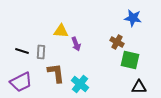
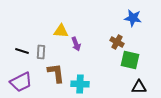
cyan cross: rotated 36 degrees counterclockwise
